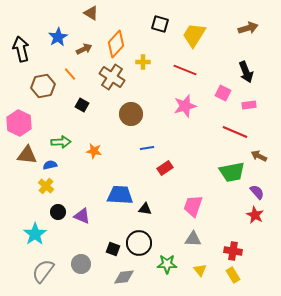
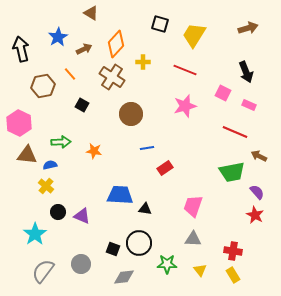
pink rectangle at (249, 105): rotated 32 degrees clockwise
